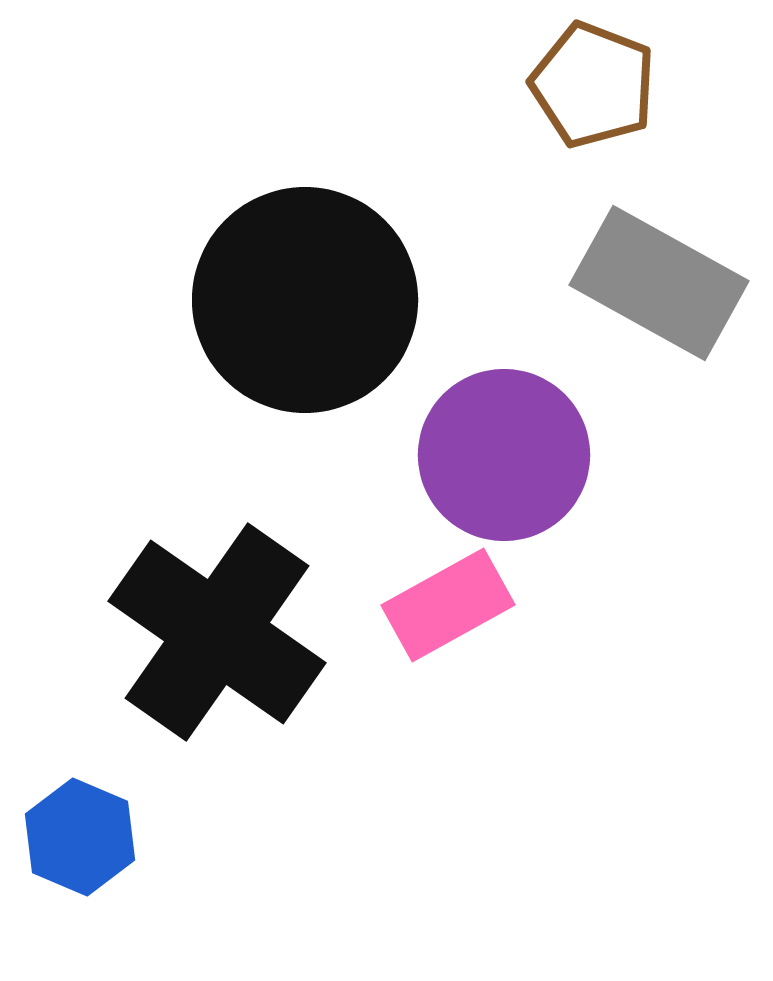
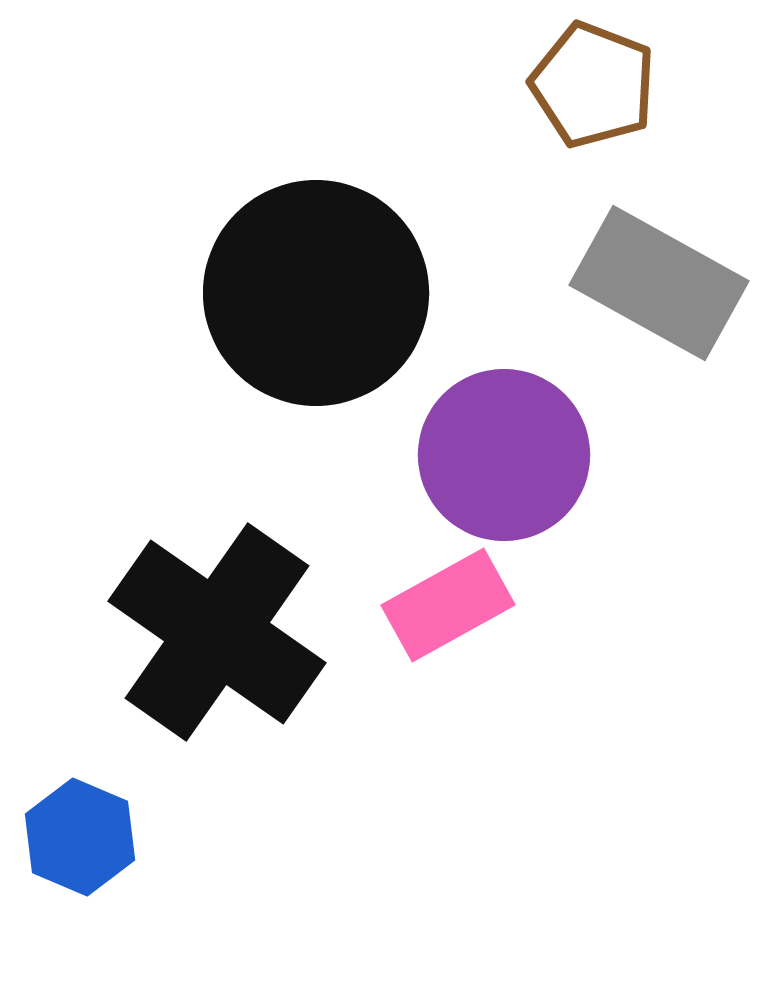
black circle: moved 11 px right, 7 px up
